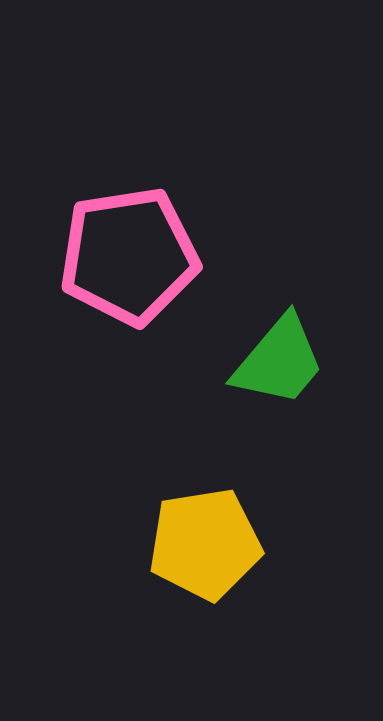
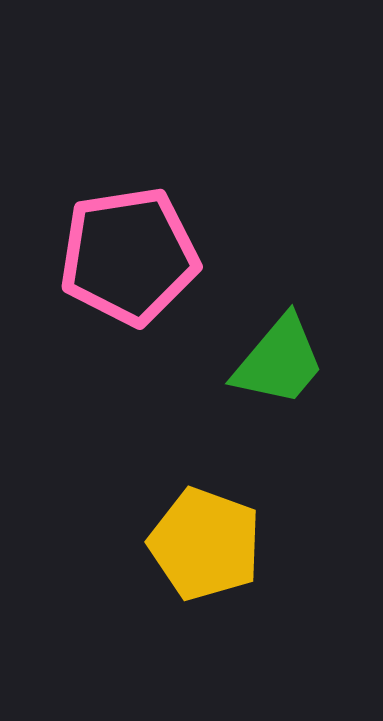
yellow pentagon: rotated 29 degrees clockwise
